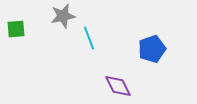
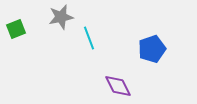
gray star: moved 2 px left, 1 px down
green square: rotated 18 degrees counterclockwise
